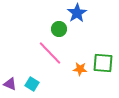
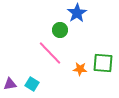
green circle: moved 1 px right, 1 px down
purple triangle: rotated 32 degrees counterclockwise
